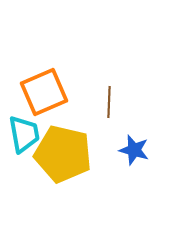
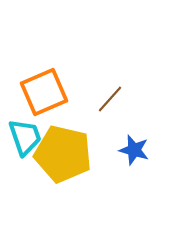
brown line: moved 1 px right, 3 px up; rotated 40 degrees clockwise
cyan trapezoid: moved 1 px right, 3 px down; rotated 9 degrees counterclockwise
